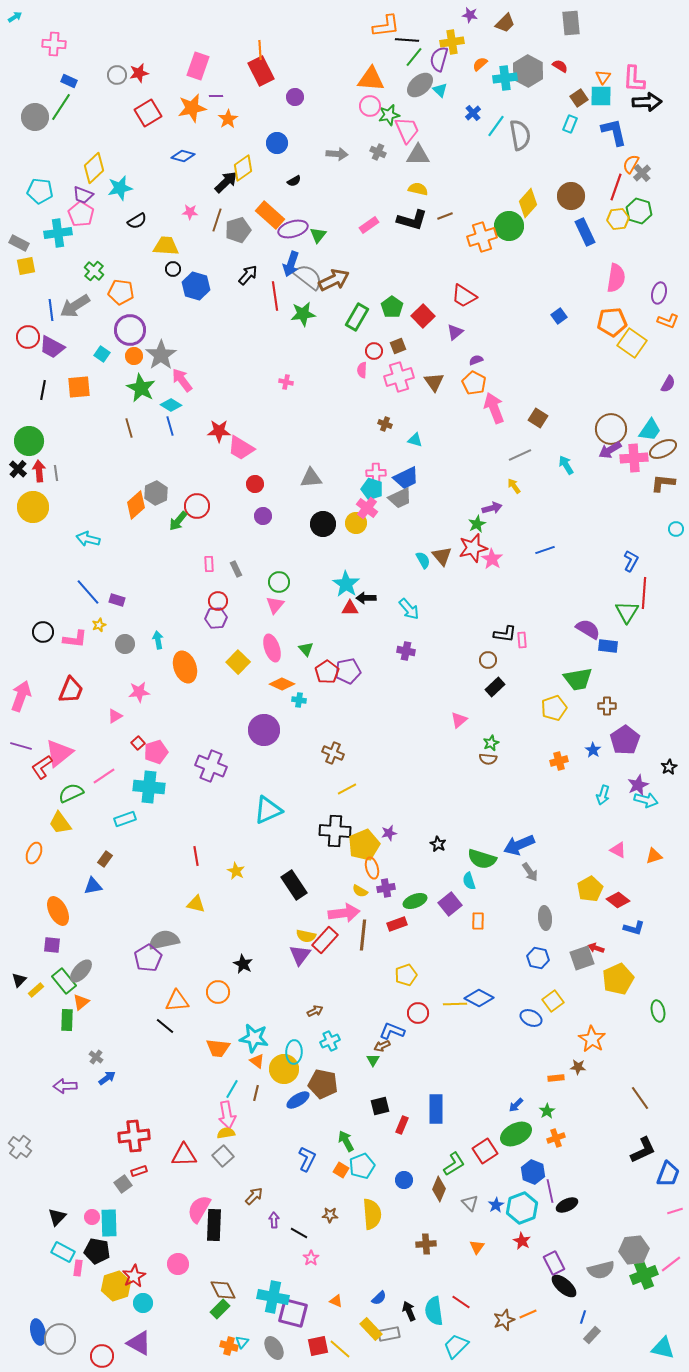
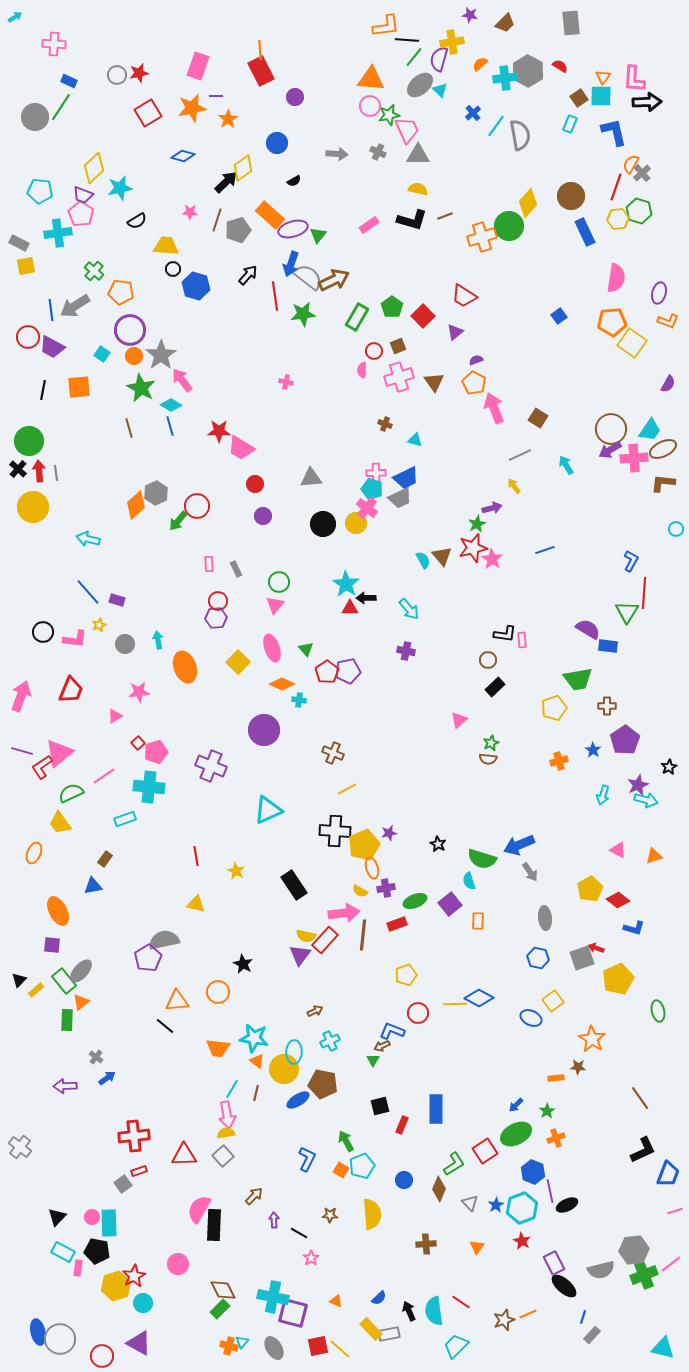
purple line at (21, 746): moved 1 px right, 5 px down
